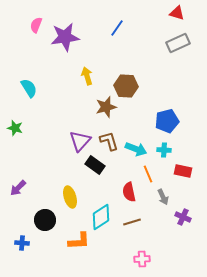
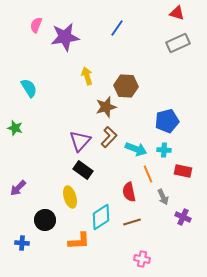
brown L-shape: moved 4 px up; rotated 60 degrees clockwise
black rectangle: moved 12 px left, 5 px down
pink cross: rotated 14 degrees clockwise
